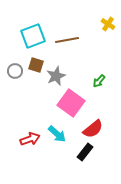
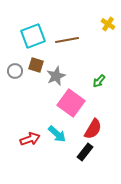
red semicircle: rotated 20 degrees counterclockwise
